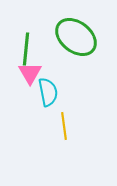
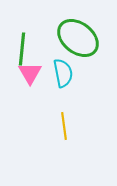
green ellipse: moved 2 px right, 1 px down
green line: moved 4 px left
cyan semicircle: moved 15 px right, 19 px up
